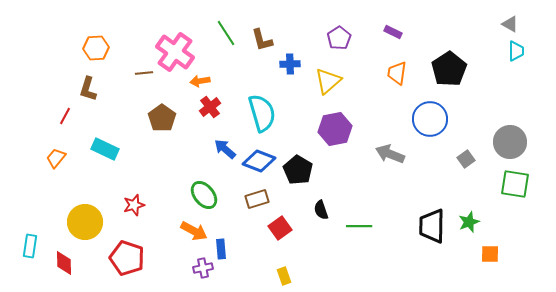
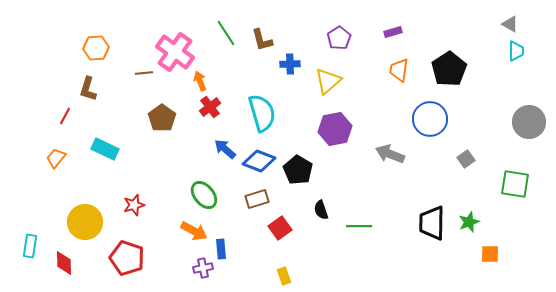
purple rectangle at (393, 32): rotated 42 degrees counterclockwise
orange trapezoid at (397, 73): moved 2 px right, 3 px up
orange arrow at (200, 81): rotated 78 degrees clockwise
gray circle at (510, 142): moved 19 px right, 20 px up
black trapezoid at (432, 226): moved 3 px up
